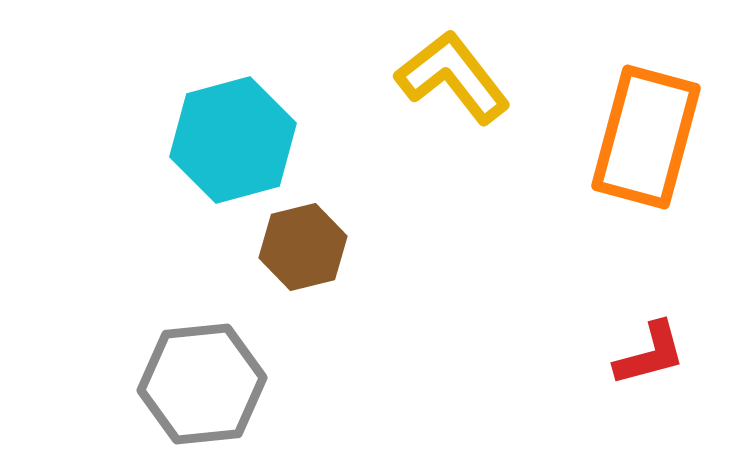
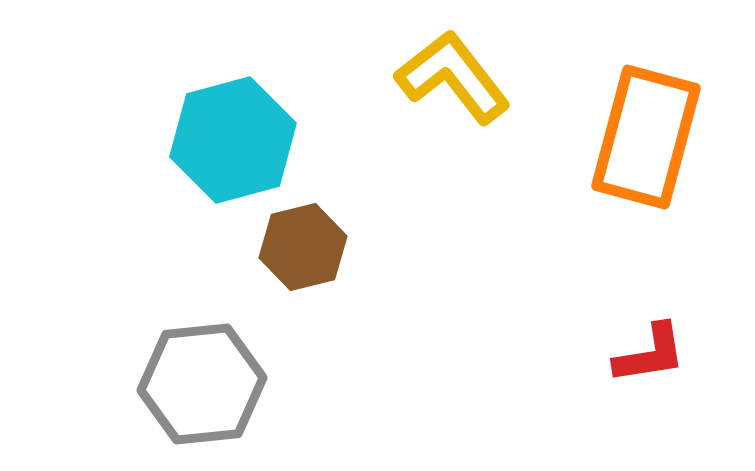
red L-shape: rotated 6 degrees clockwise
